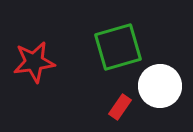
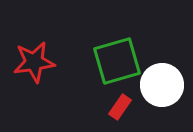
green square: moved 1 px left, 14 px down
white circle: moved 2 px right, 1 px up
